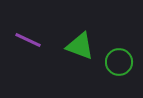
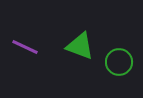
purple line: moved 3 px left, 7 px down
